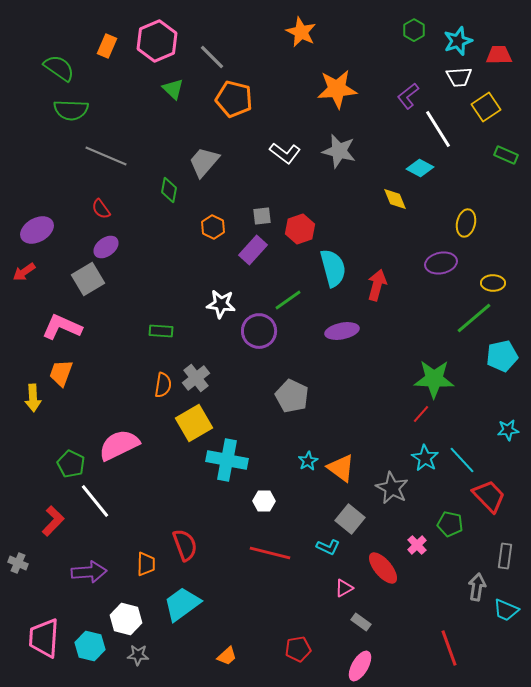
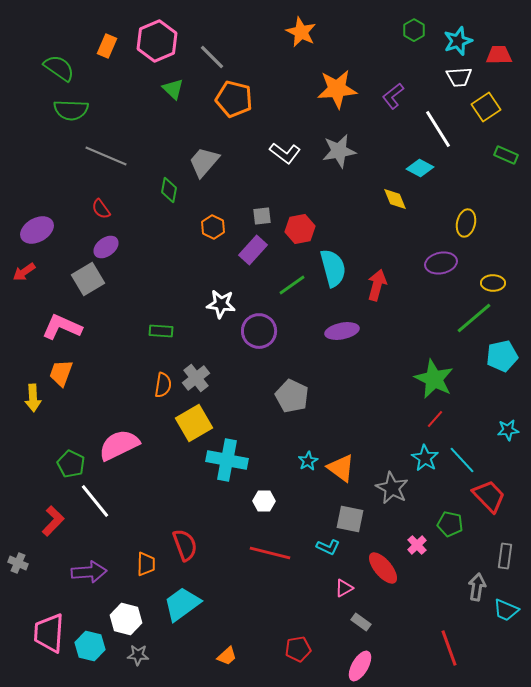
purple L-shape at (408, 96): moved 15 px left
gray star at (339, 151): rotated 24 degrees counterclockwise
red hexagon at (300, 229): rotated 8 degrees clockwise
green line at (288, 300): moved 4 px right, 15 px up
green star at (434, 379): rotated 24 degrees clockwise
red line at (421, 414): moved 14 px right, 5 px down
gray square at (350, 519): rotated 28 degrees counterclockwise
pink trapezoid at (44, 638): moved 5 px right, 5 px up
